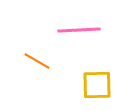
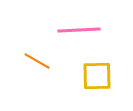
yellow square: moved 9 px up
